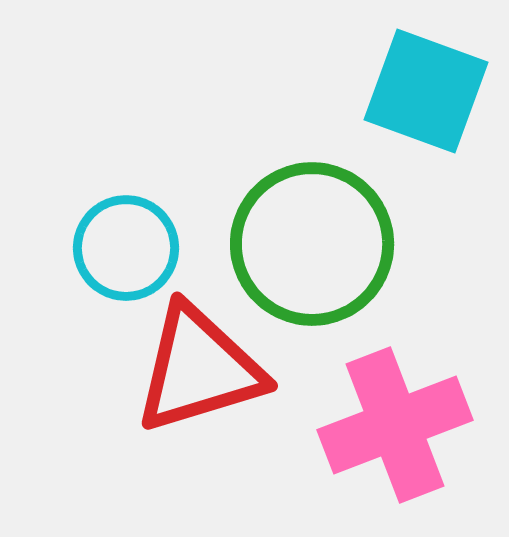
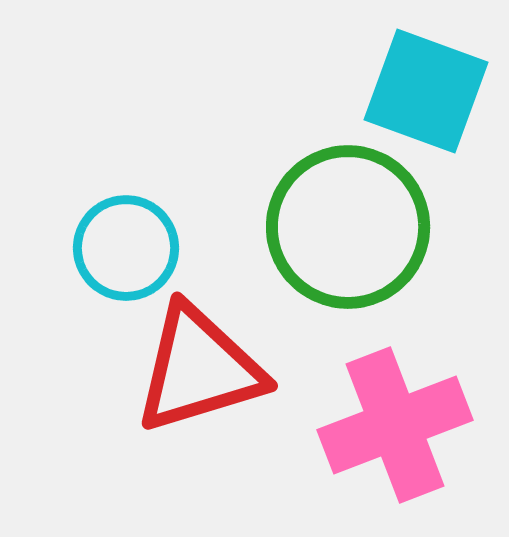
green circle: moved 36 px right, 17 px up
